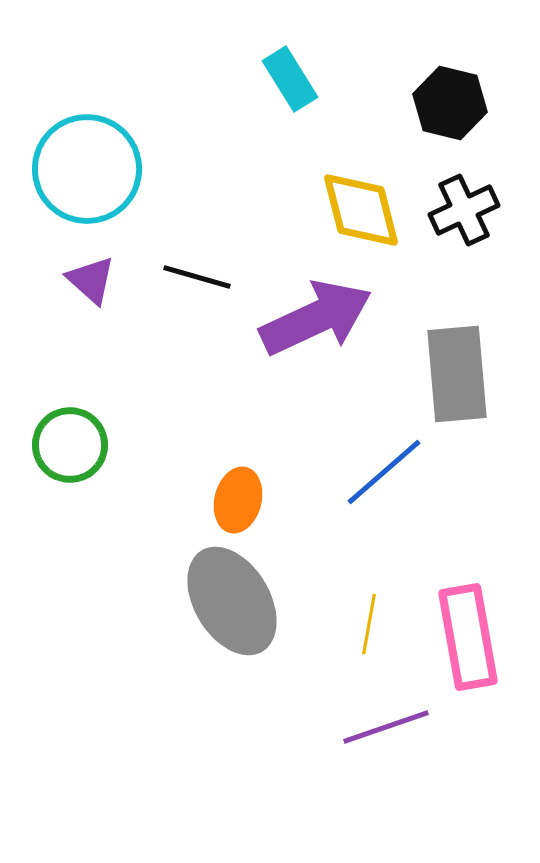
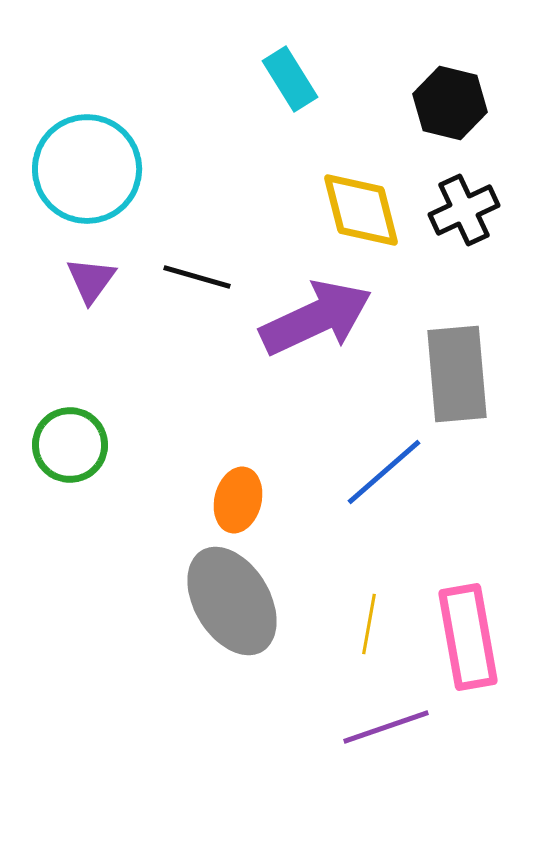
purple triangle: rotated 24 degrees clockwise
